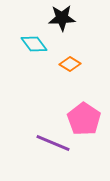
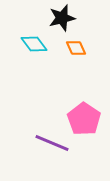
black star: rotated 12 degrees counterclockwise
orange diamond: moved 6 px right, 16 px up; rotated 35 degrees clockwise
purple line: moved 1 px left
